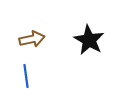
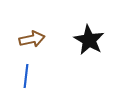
blue line: rotated 15 degrees clockwise
